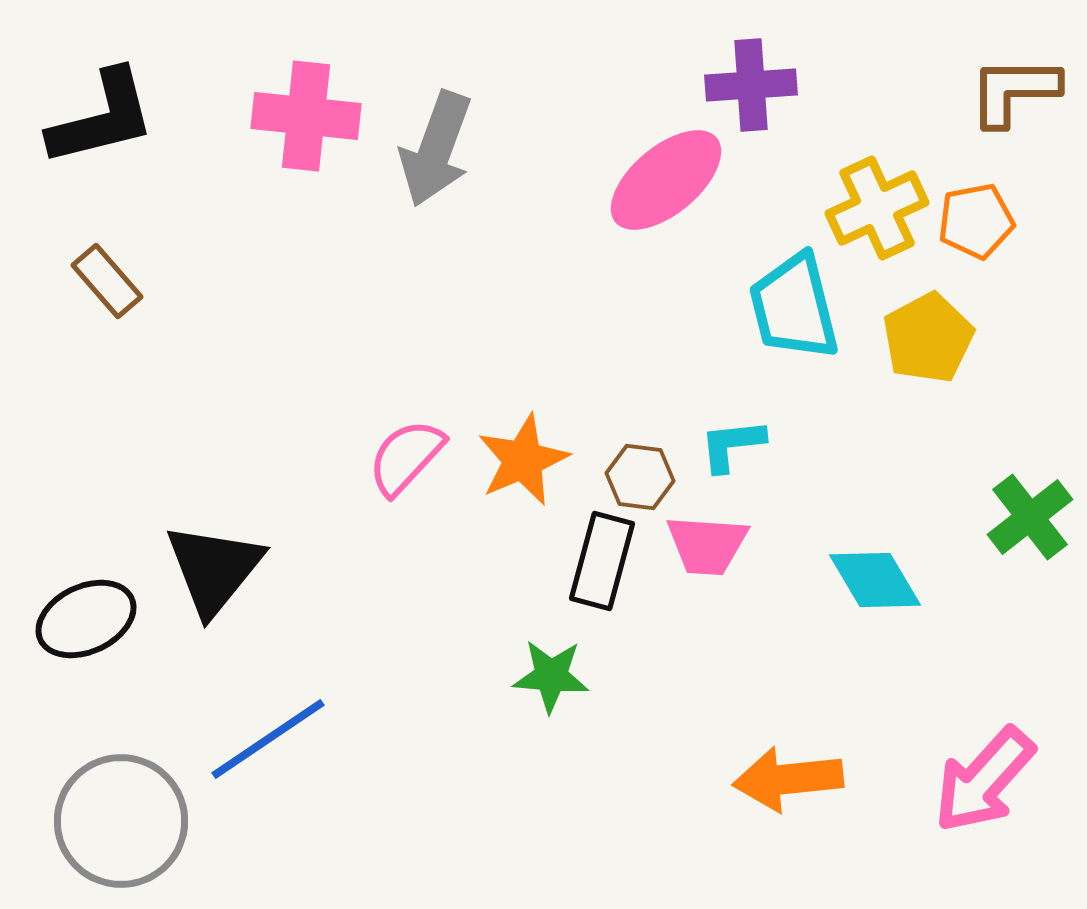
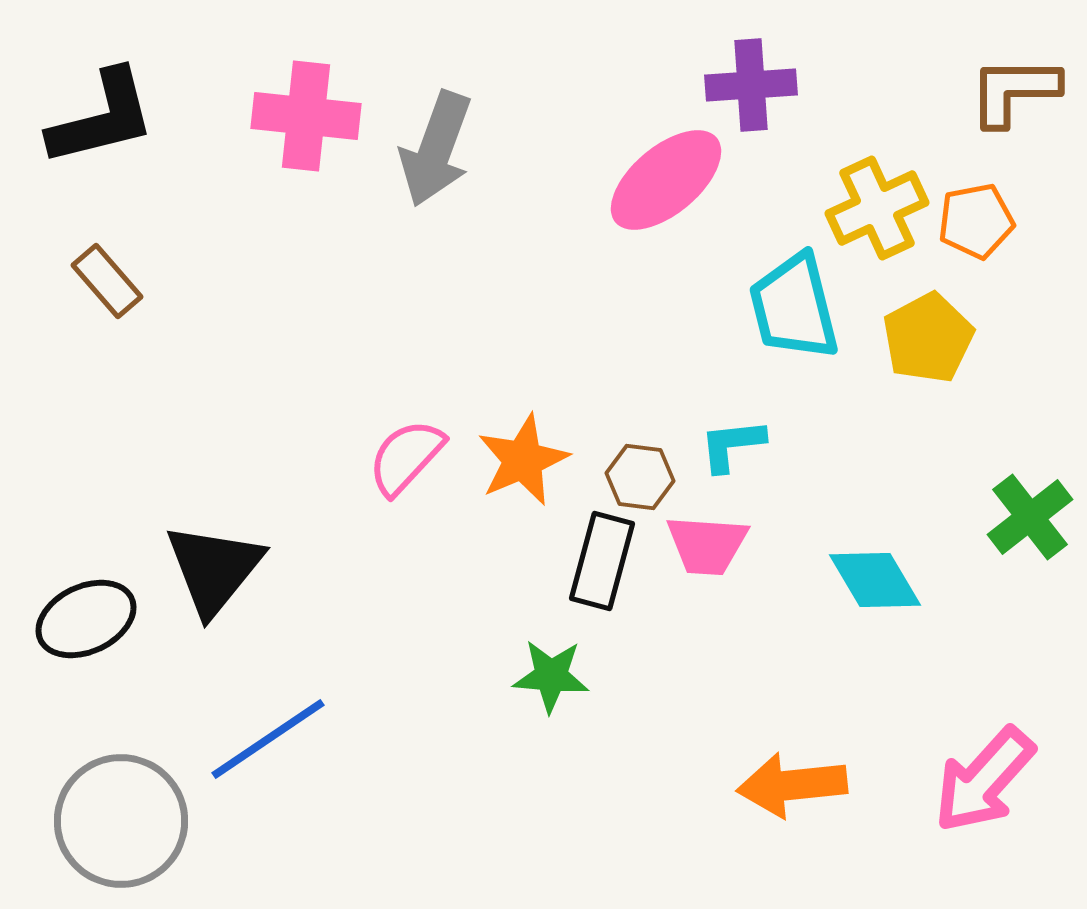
orange arrow: moved 4 px right, 6 px down
